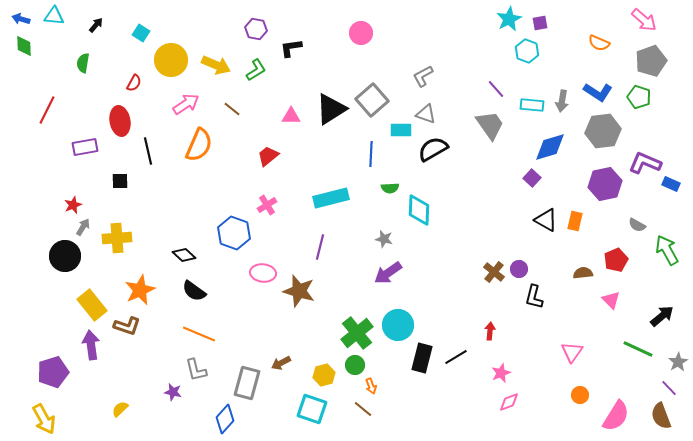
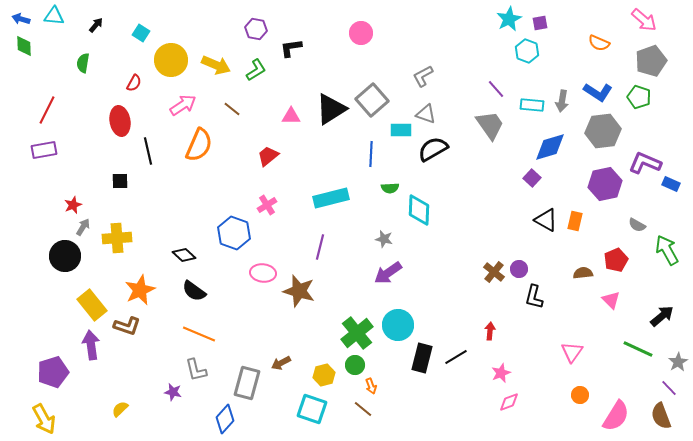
pink arrow at (186, 104): moved 3 px left, 1 px down
purple rectangle at (85, 147): moved 41 px left, 3 px down
